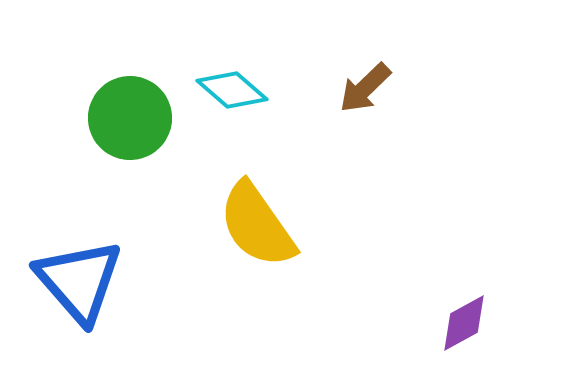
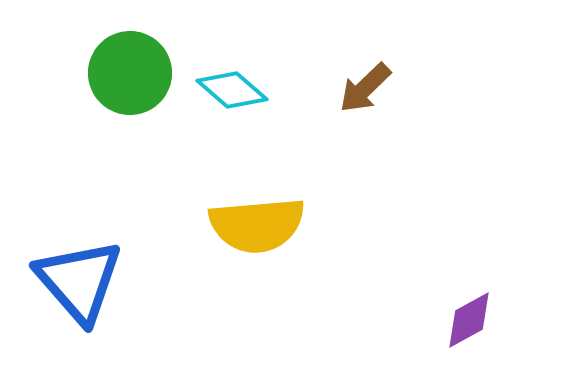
green circle: moved 45 px up
yellow semicircle: rotated 60 degrees counterclockwise
purple diamond: moved 5 px right, 3 px up
